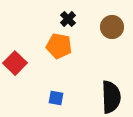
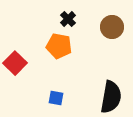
black semicircle: rotated 12 degrees clockwise
